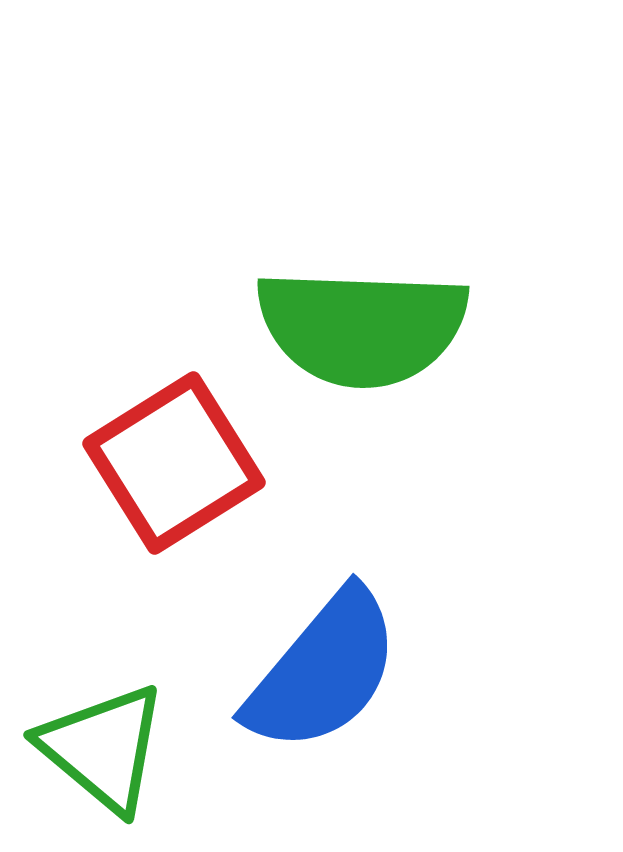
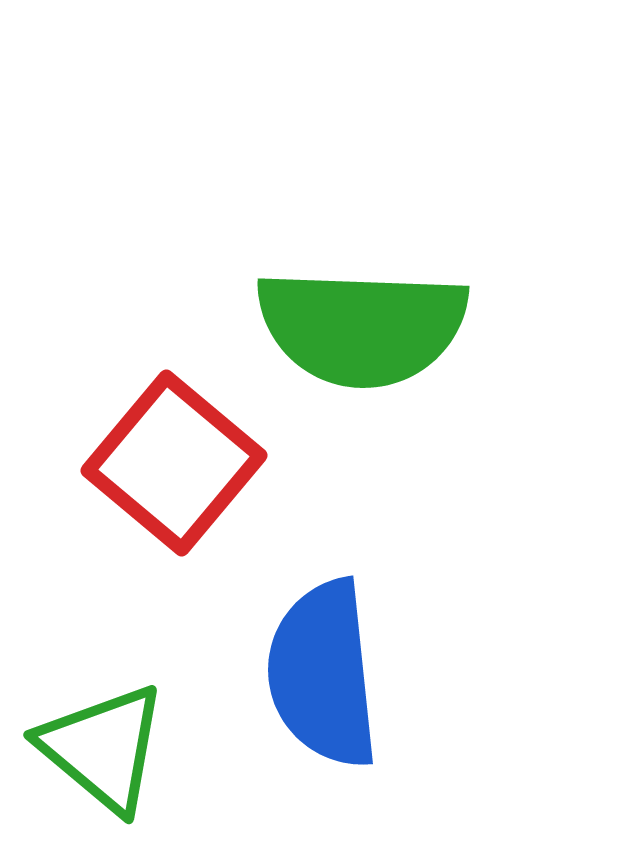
red square: rotated 18 degrees counterclockwise
blue semicircle: moved 3 px down; rotated 134 degrees clockwise
